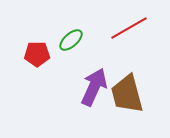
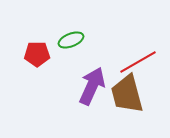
red line: moved 9 px right, 34 px down
green ellipse: rotated 20 degrees clockwise
purple arrow: moved 2 px left, 1 px up
